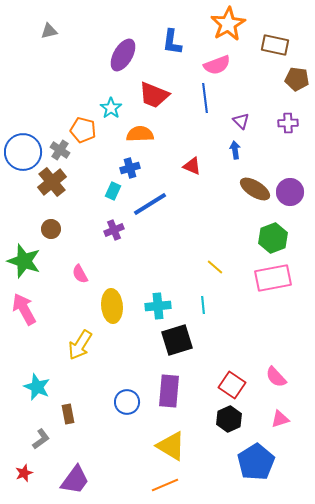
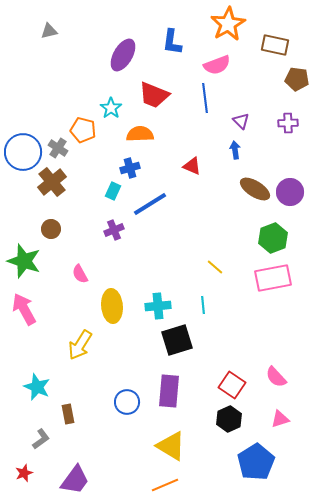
gray cross at (60, 150): moved 2 px left, 2 px up
